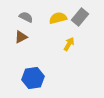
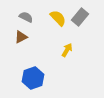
yellow semicircle: rotated 60 degrees clockwise
yellow arrow: moved 2 px left, 6 px down
blue hexagon: rotated 10 degrees counterclockwise
